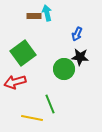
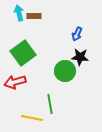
cyan arrow: moved 28 px left
green circle: moved 1 px right, 2 px down
green line: rotated 12 degrees clockwise
